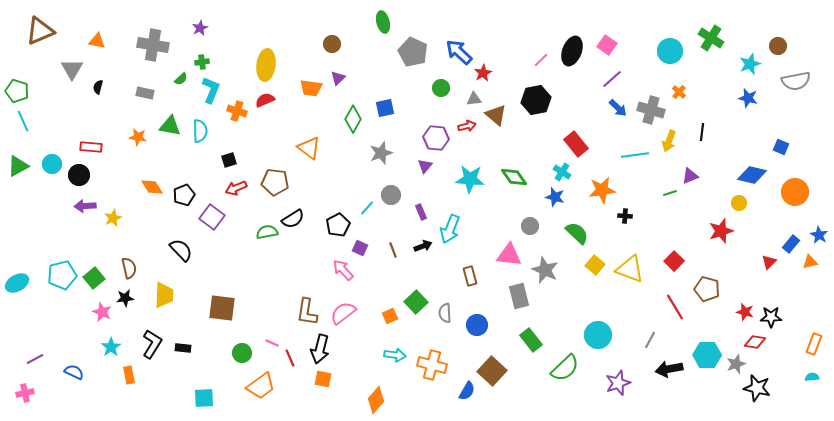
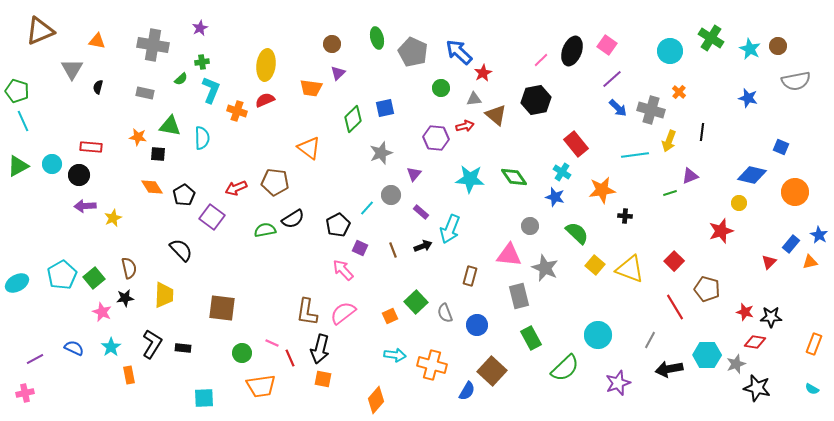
green ellipse at (383, 22): moved 6 px left, 16 px down
cyan star at (750, 64): moved 15 px up; rotated 25 degrees counterclockwise
purple triangle at (338, 78): moved 5 px up
green diamond at (353, 119): rotated 16 degrees clockwise
red arrow at (467, 126): moved 2 px left
cyan semicircle at (200, 131): moved 2 px right, 7 px down
black square at (229, 160): moved 71 px left, 6 px up; rotated 21 degrees clockwise
purple triangle at (425, 166): moved 11 px left, 8 px down
black pentagon at (184, 195): rotated 10 degrees counterclockwise
purple rectangle at (421, 212): rotated 28 degrees counterclockwise
green semicircle at (267, 232): moved 2 px left, 2 px up
gray star at (545, 270): moved 2 px up
cyan pentagon at (62, 275): rotated 16 degrees counterclockwise
brown rectangle at (470, 276): rotated 30 degrees clockwise
gray semicircle at (445, 313): rotated 18 degrees counterclockwise
green rectangle at (531, 340): moved 2 px up; rotated 10 degrees clockwise
blue semicircle at (74, 372): moved 24 px up
cyan semicircle at (812, 377): moved 12 px down; rotated 144 degrees counterclockwise
orange trapezoid at (261, 386): rotated 28 degrees clockwise
